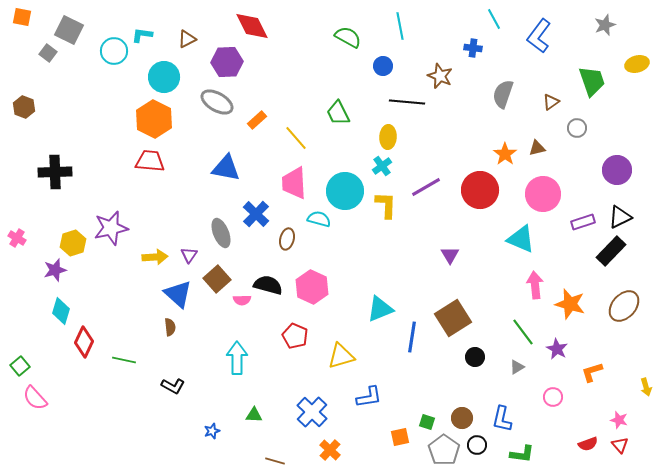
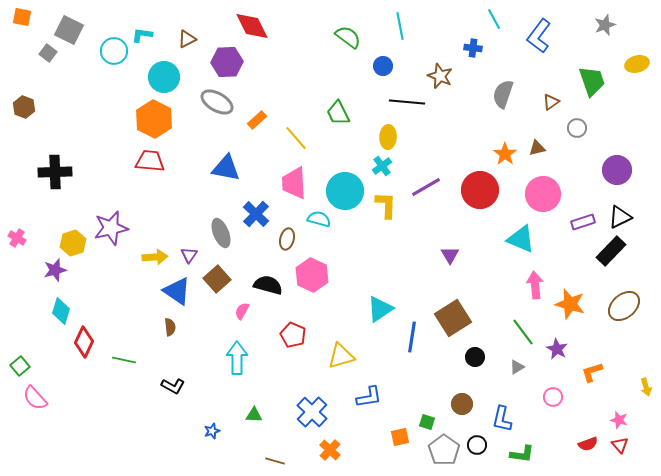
green semicircle at (348, 37): rotated 8 degrees clockwise
pink hexagon at (312, 287): moved 12 px up
blue triangle at (178, 294): moved 1 px left, 3 px up; rotated 8 degrees counterclockwise
pink semicircle at (242, 300): moved 11 px down; rotated 120 degrees clockwise
brown ellipse at (624, 306): rotated 8 degrees clockwise
cyan triangle at (380, 309): rotated 12 degrees counterclockwise
red pentagon at (295, 336): moved 2 px left, 1 px up
brown circle at (462, 418): moved 14 px up
